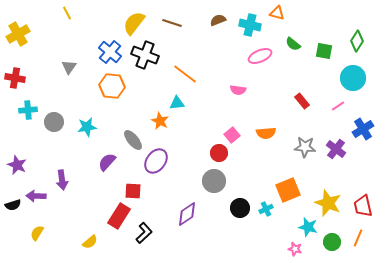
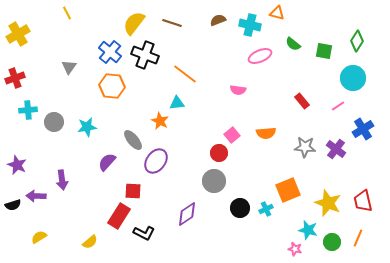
red cross at (15, 78): rotated 30 degrees counterclockwise
red trapezoid at (363, 206): moved 5 px up
cyan star at (308, 227): moved 3 px down
yellow semicircle at (37, 233): moved 2 px right, 4 px down; rotated 28 degrees clockwise
black L-shape at (144, 233): rotated 70 degrees clockwise
